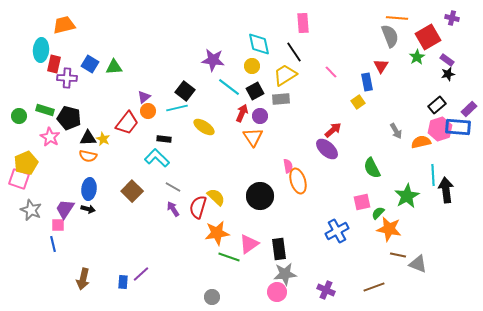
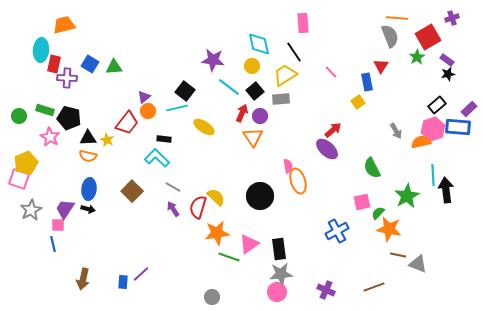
purple cross at (452, 18): rotated 32 degrees counterclockwise
black square at (255, 91): rotated 12 degrees counterclockwise
pink hexagon at (440, 129): moved 7 px left
yellow star at (103, 139): moved 4 px right, 1 px down
gray star at (31, 210): rotated 20 degrees clockwise
gray star at (285, 274): moved 4 px left
